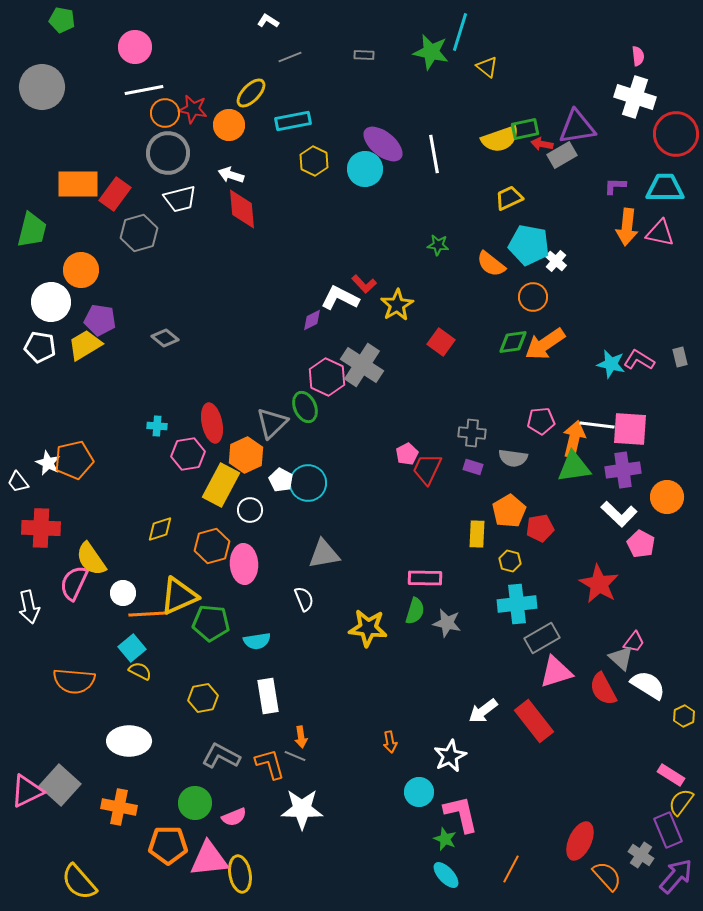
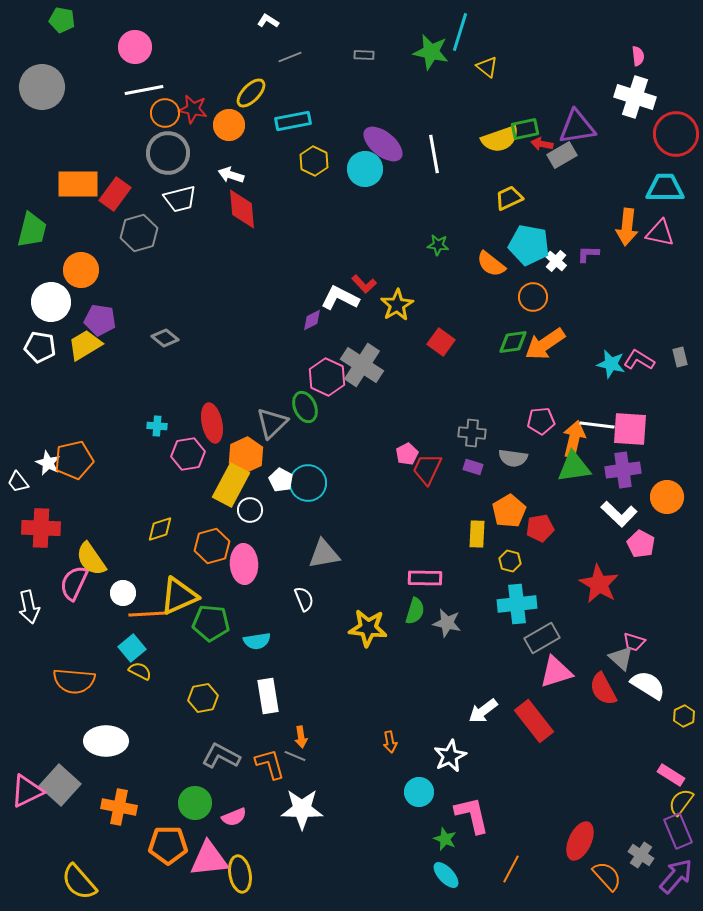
purple L-shape at (615, 186): moved 27 px left, 68 px down
yellow rectangle at (221, 485): moved 10 px right
pink trapezoid at (634, 642): rotated 70 degrees clockwise
white ellipse at (129, 741): moved 23 px left
pink L-shape at (461, 814): moved 11 px right, 1 px down
purple rectangle at (668, 830): moved 10 px right, 1 px down
